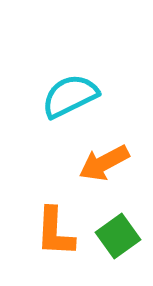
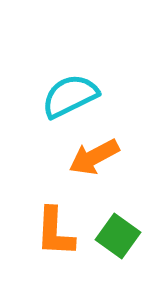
orange arrow: moved 10 px left, 6 px up
green square: rotated 18 degrees counterclockwise
